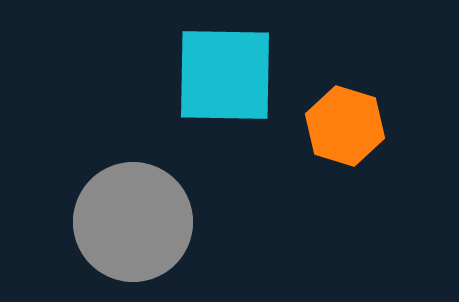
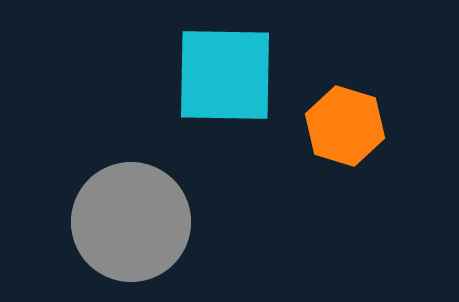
gray circle: moved 2 px left
